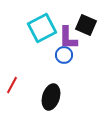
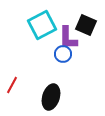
cyan square: moved 3 px up
blue circle: moved 1 px left, 1 px up
